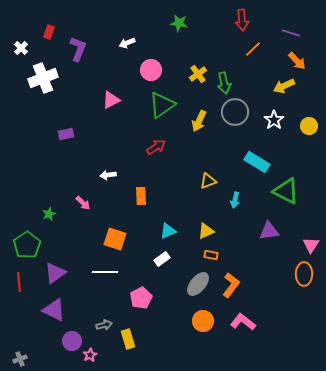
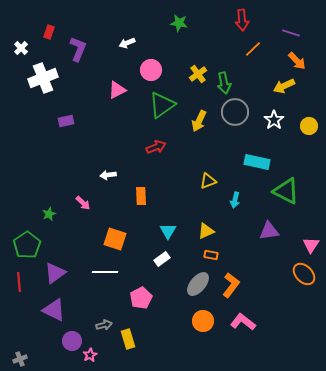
pink triangle at (111, 100): moved 6 px right, 10 px up
purple rectangle at (66, 134): moved 13 px up
red arrow at (156, 147): rotated 12 degrees clockwise
cyan rectangle at (257, 162): rotated 20 degrees counterclockwise
cyan triangle at (168, 231): rotated 36 degrees counterclockwise
orange ellipse at (304, 274): rotated 45 degrees counterclockwise
